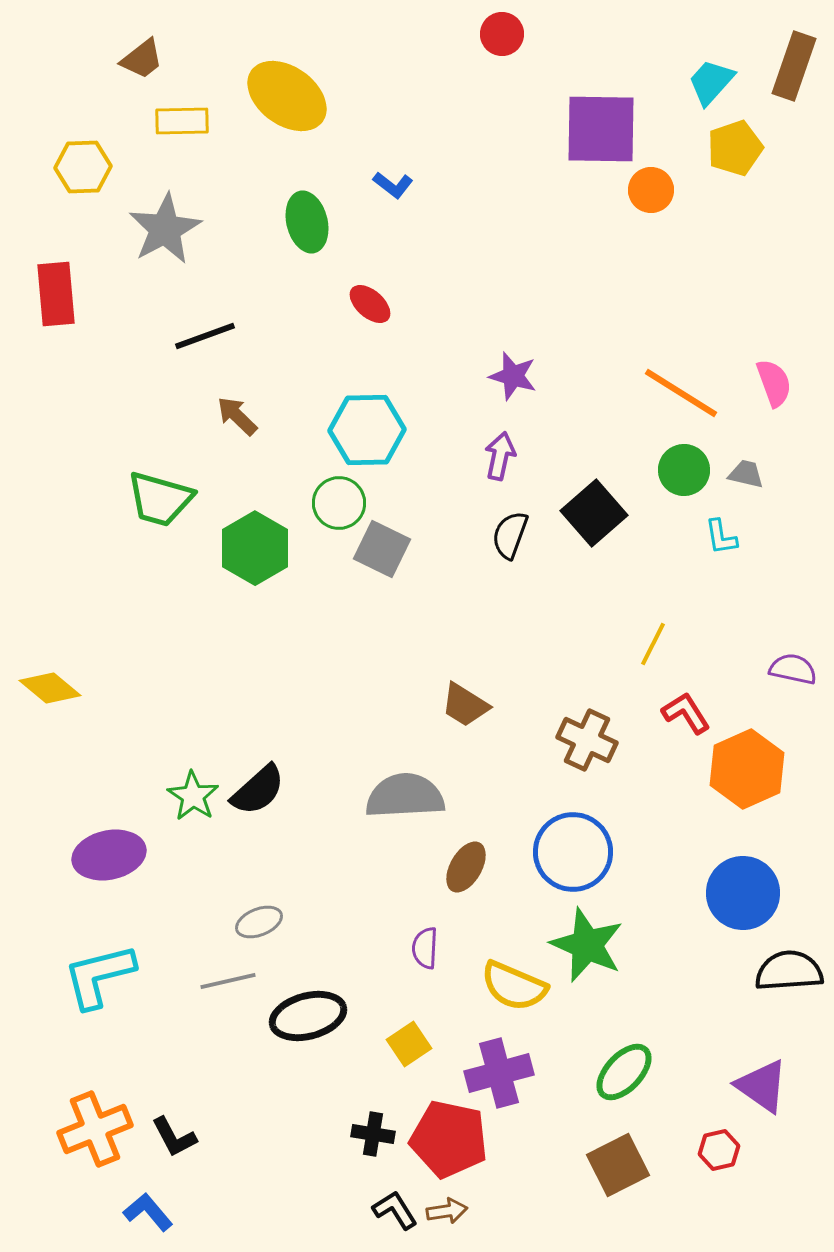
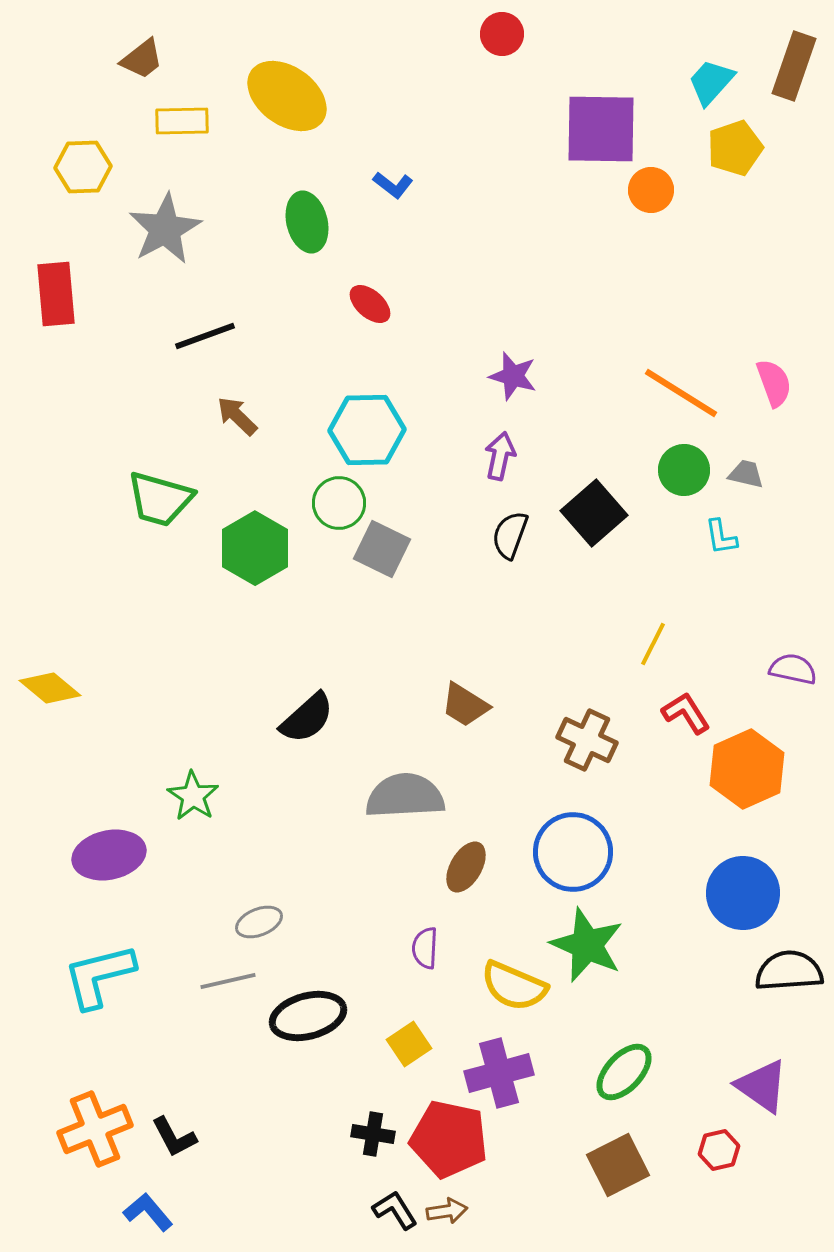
black semicircle at (258, 790): moved 49 px right, 72 px up
